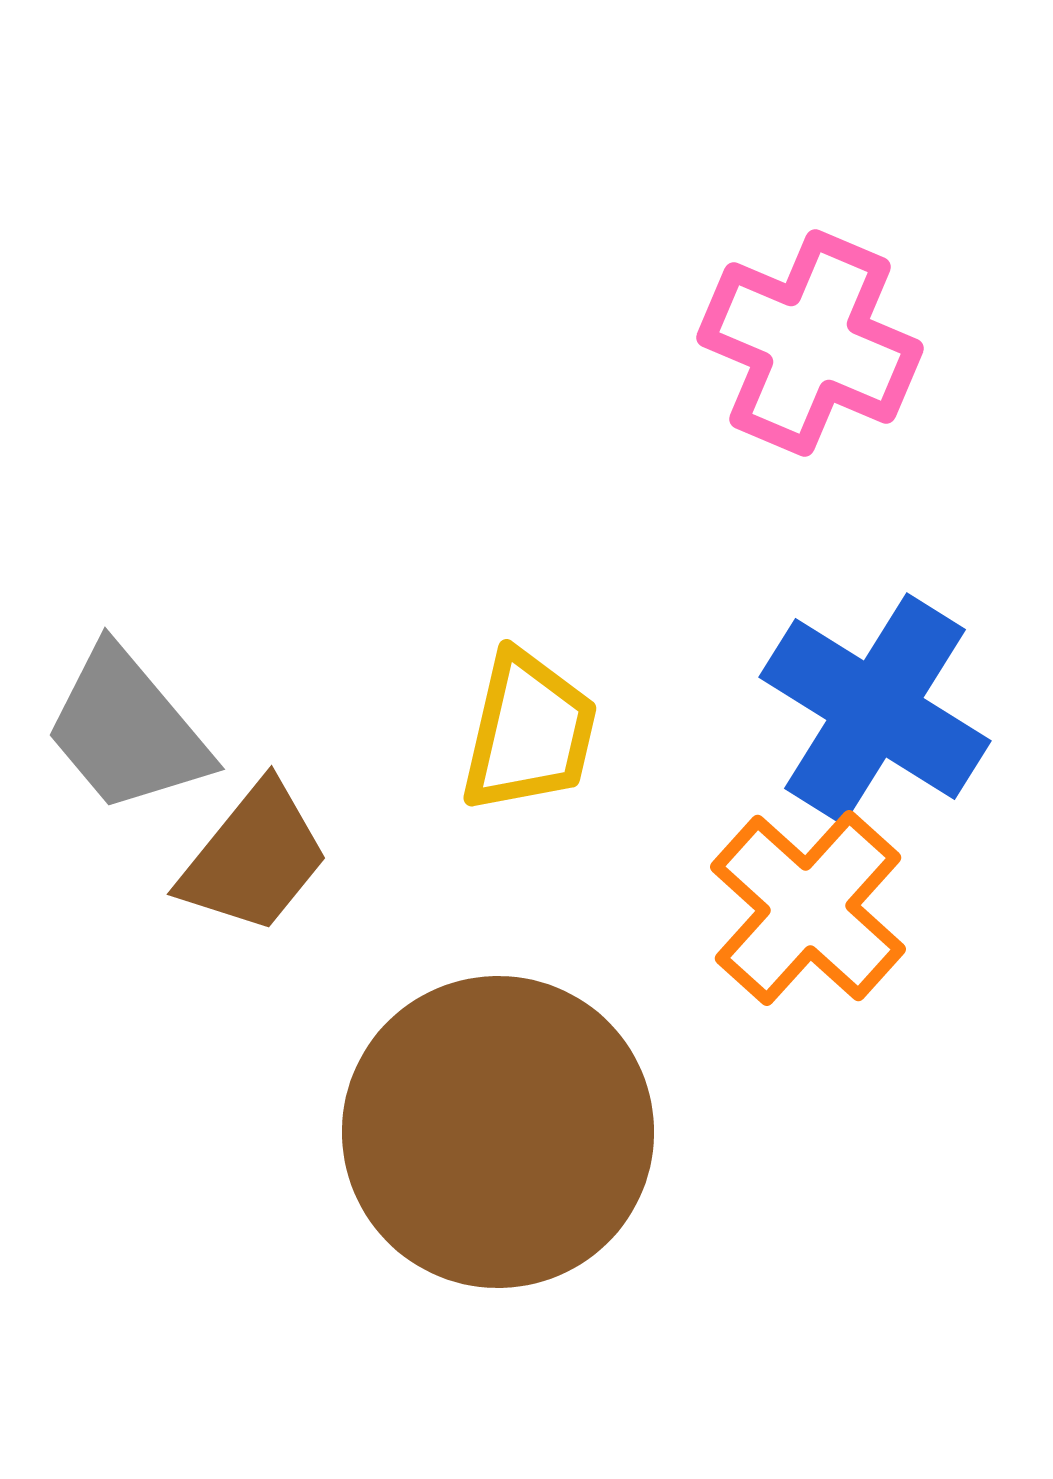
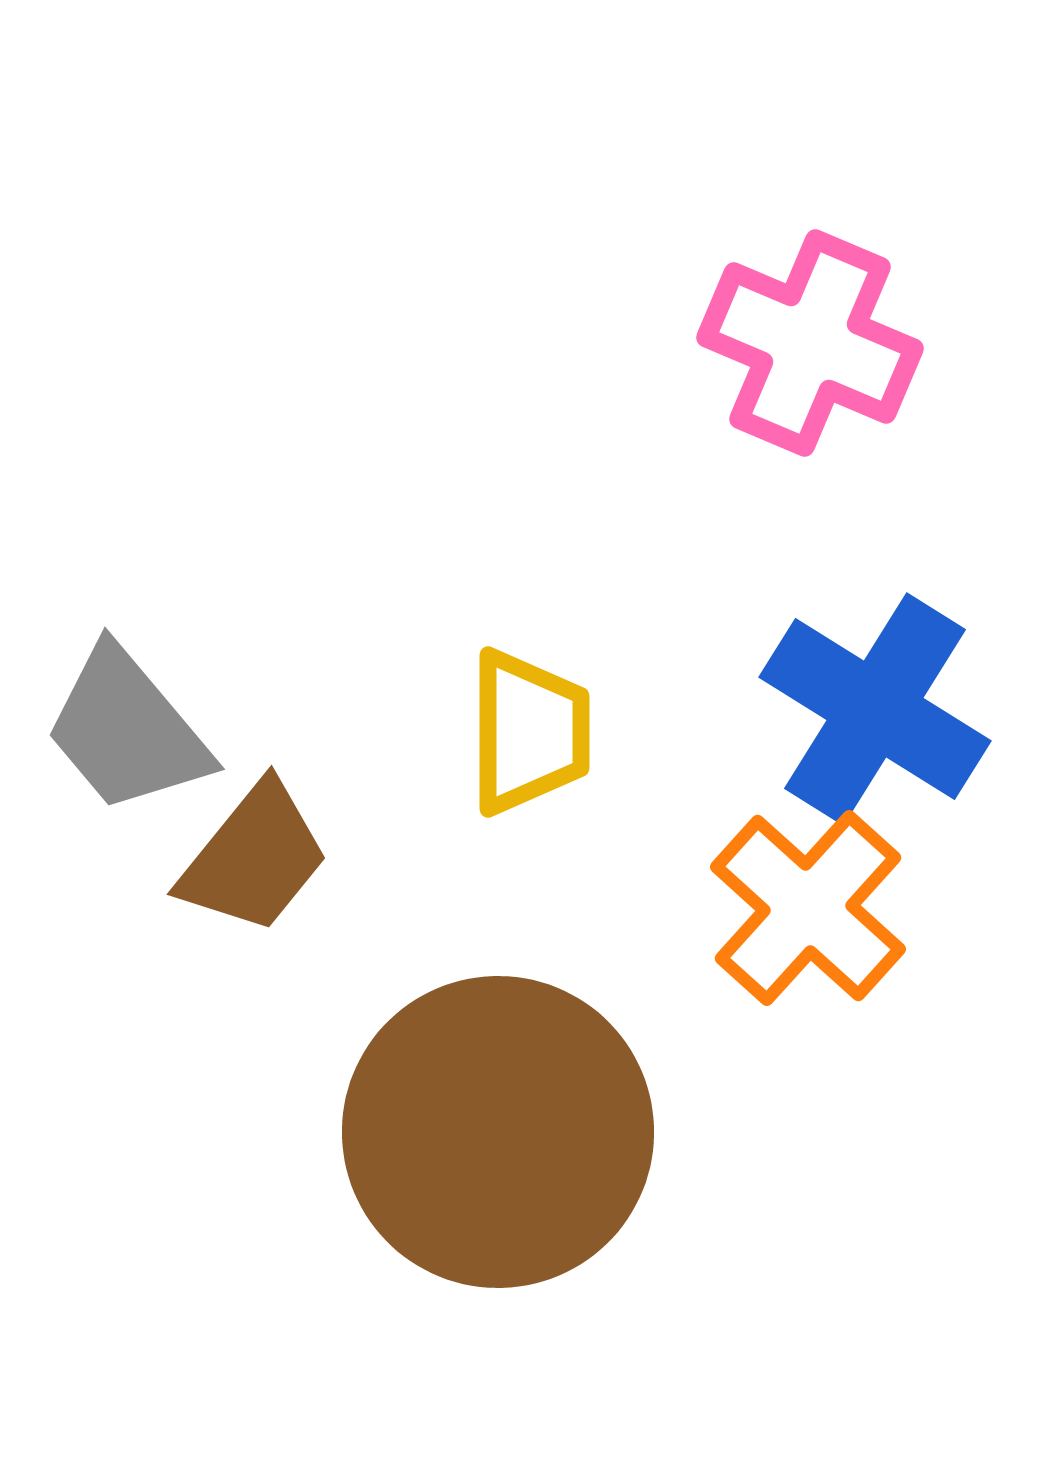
yellow trapezoid: rotated 13 degrees counterclockwise
